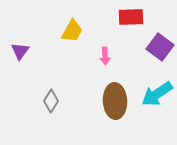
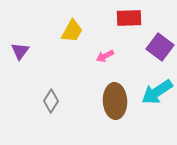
red rectangle: moved 2 px left, 1 px down
pink arrow: rotated 66 degrees clockwise
cyan arrow: moved 2 px up
